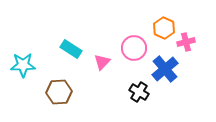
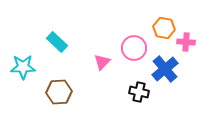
orange hexagon: rotated 15 degrees counterclockwise
pink cross: rotated 18 degrees clockwise
cyan rectangle: moved 14 px left, 7 px up; rotated 10 degrees clockwise
cyan star: moved 2 px down
black cross: rotated 18 degrees counterclockwise
